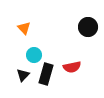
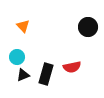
orange triangle: moved 1 px left, 2 px up
cyan circle: moved 17 px left, 2 px down
black triangle: rotated 24 degrees clockwise
